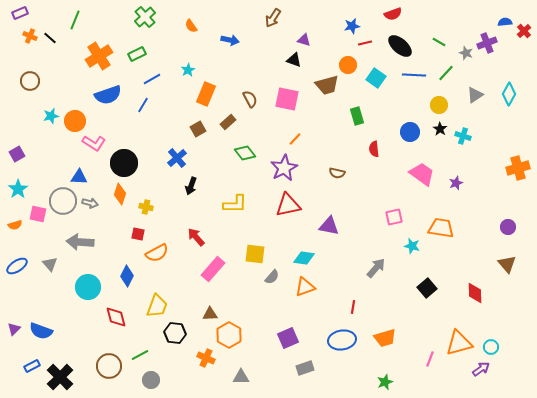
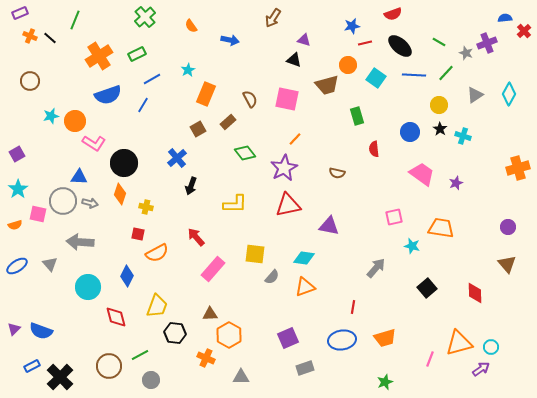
blue semicircle at (505, 22): moved 4 px up
